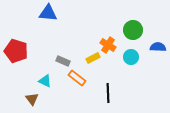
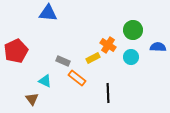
red pentagon: rotated 30 degrees clockwise
